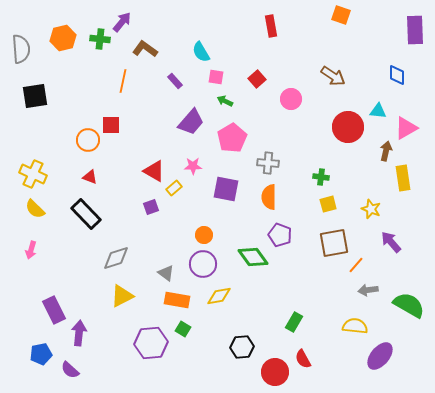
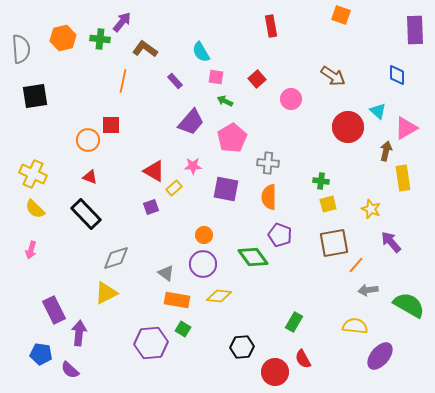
cyan triangle at (378, 111): rotated 36 degrees clockwise
green cross at (321, 177): moved 4 px down
yellow triangle at (122, 296): moved 16 px left, 3 px up
yellow diamond at (219, 296): rotated 15 degrees clockwise
blue pentagon at (41, 354): rotated 20 degrees clockwise
